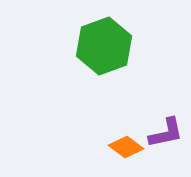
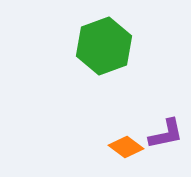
purple L-shape: moved 1 px down
